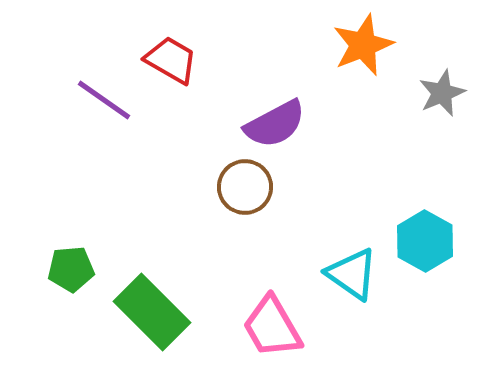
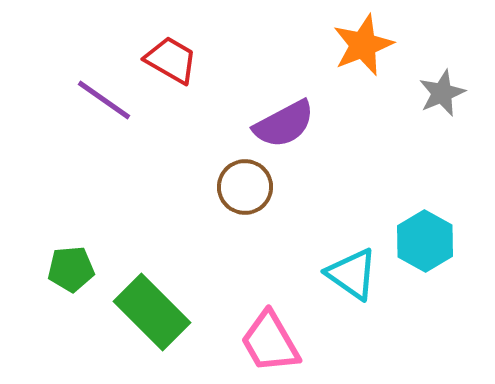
purple semicircle: moved 9 px right
pink trapezoid: moved 2 px left, 15 px down
